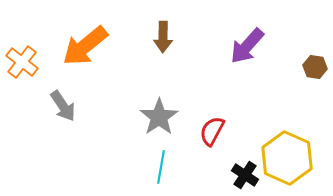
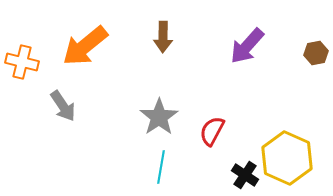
orange cross: rotated 24 degrees counterclockwise
brown hexagon: moved 1 px right, 14 px up; rotated 20 degrees counterclockwise
